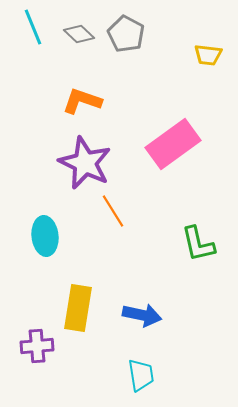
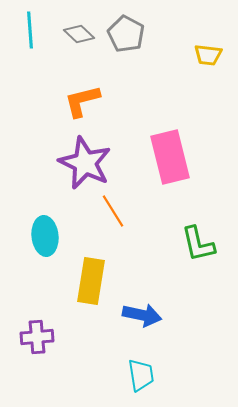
cyan line: moved 3 px left, 3 px down; rotated 18 degrees clockwise
orange L-shape: rotated 33 degrees counterclockwise
pink rectangle: moved 3 px left, 13 px down; rotated 68 degrees counterclockwise
yellow rectangle: moved 13 px right, 27 px up
purple cross: moved 9 px up
